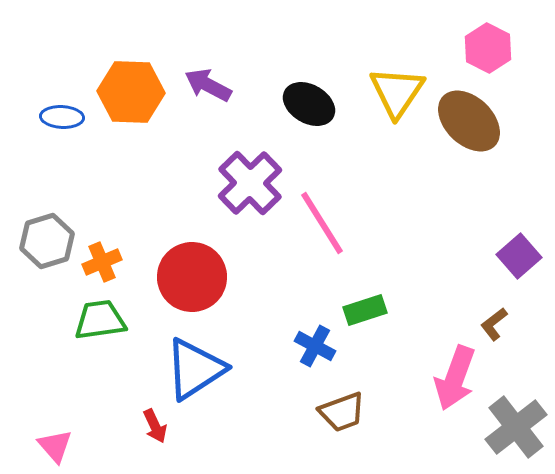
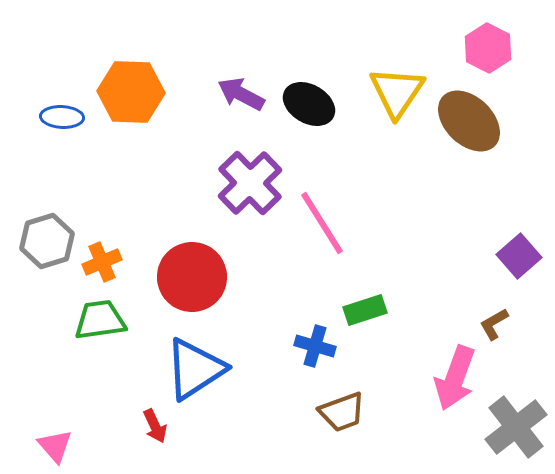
purple arrow: moved 33 px right, 9 px down
brown L-shape: rotated 8 degrees clockwise
blue cross: rotated 12 degrees counterclockwise
